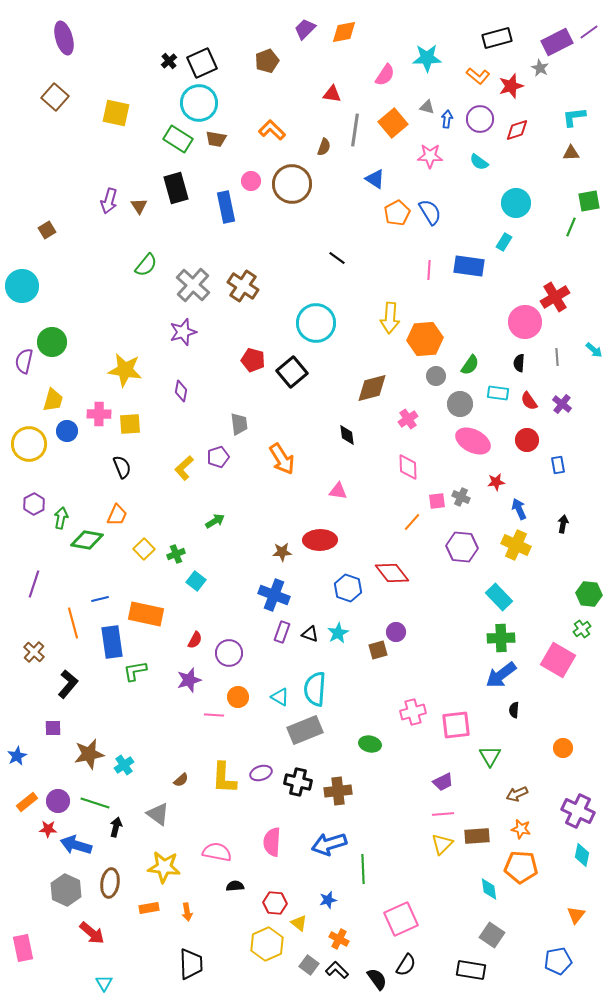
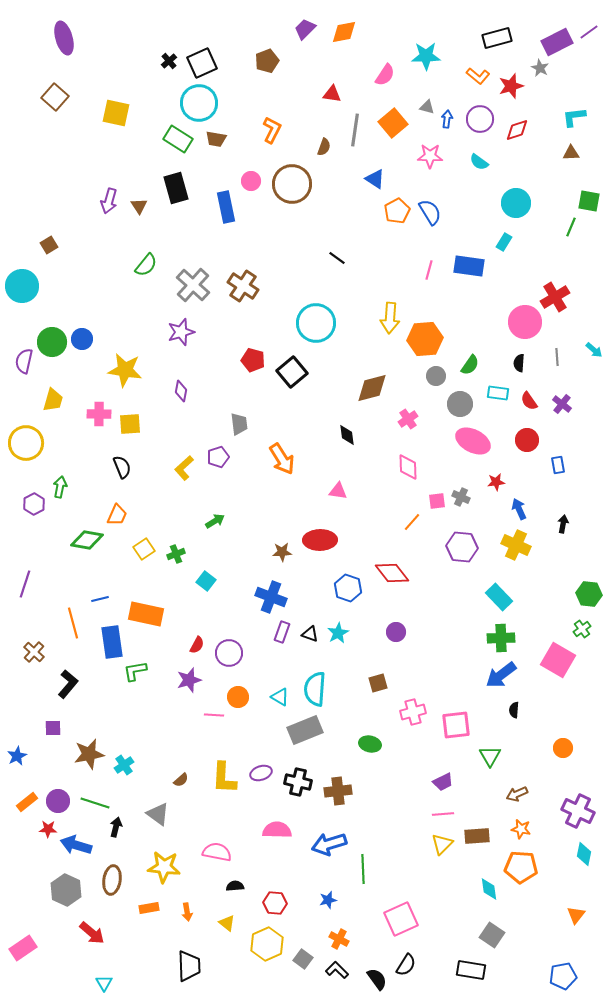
cyan star at (427, 58): moved 1 px left, 2 px up
orange L-shape at (272, 130): rotated 72 degrees clockwise
green square at (589, 201): rotated 20 degrees clockwise
orange pentagon at (397, 213): moved 2 px up
brown square at (47, 230): moved 2 px right, 15 px down
pink line at (429, 270): rotated 12 degrees clockwise
purple star at (183, 332): moved 2 px left
blue circle at (67, 431): moved 15 px right, 92 px up
yellow circle at (29, 444): moved 3 px left, 1 px up
green arrow at (61, 518): moved 1 px left, 31 px up
yellow square at (144, 549): rotated 10 degrees clockwise
cyan square at (196, 581): moved 10 px right
purple line at (34, 584): moved 9 px left
blue cross at (274, 595): moved 3 px left, 2 px down
red semicircle at (195, 640): moved 2 px right, 5 px down
brown square at (378, 650): moved 33 px down
pink semicircle at (272, 842): moved 5 px right, 12 px up; rotated 88 degrees clockwise
cyan diamond at (582, 855): moved 2 px right, 1 px up
brown ellipse at (110, 883): moved 2 px right, 3 px up
yellow triangle at (299, 923): moved 72 px left
pink rectangle at (23, 948): rotated 68 degrees clockwise
blue pentagon at (558, 961): moved 5 px right, 15 px down
black trapezoid at (191, 964): moved 2 px left, 2 px down
gray square at (309, 965): moved 6 px left, 6 px up
